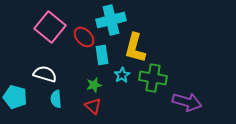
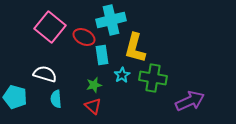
red ellipse: rotated 20 degrees counterclockwise
purple arrow: moved 3 px right, 1 px up; rotated 40 degrees counterclockwise
